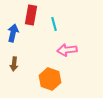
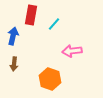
cyan line: rotated 56 degrees clockwise
blue arrow: moved 3 px down
pink arrow: moved 5 px right, 1 px down
